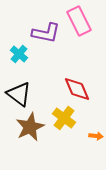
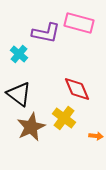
pink rectangle: moved 2 px down; rotated 48 degrees counterclockwise
brown star: moved 1 px right
